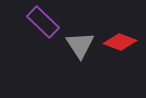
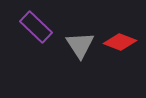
purple rectangle: moved 7 px left, 5 px down
